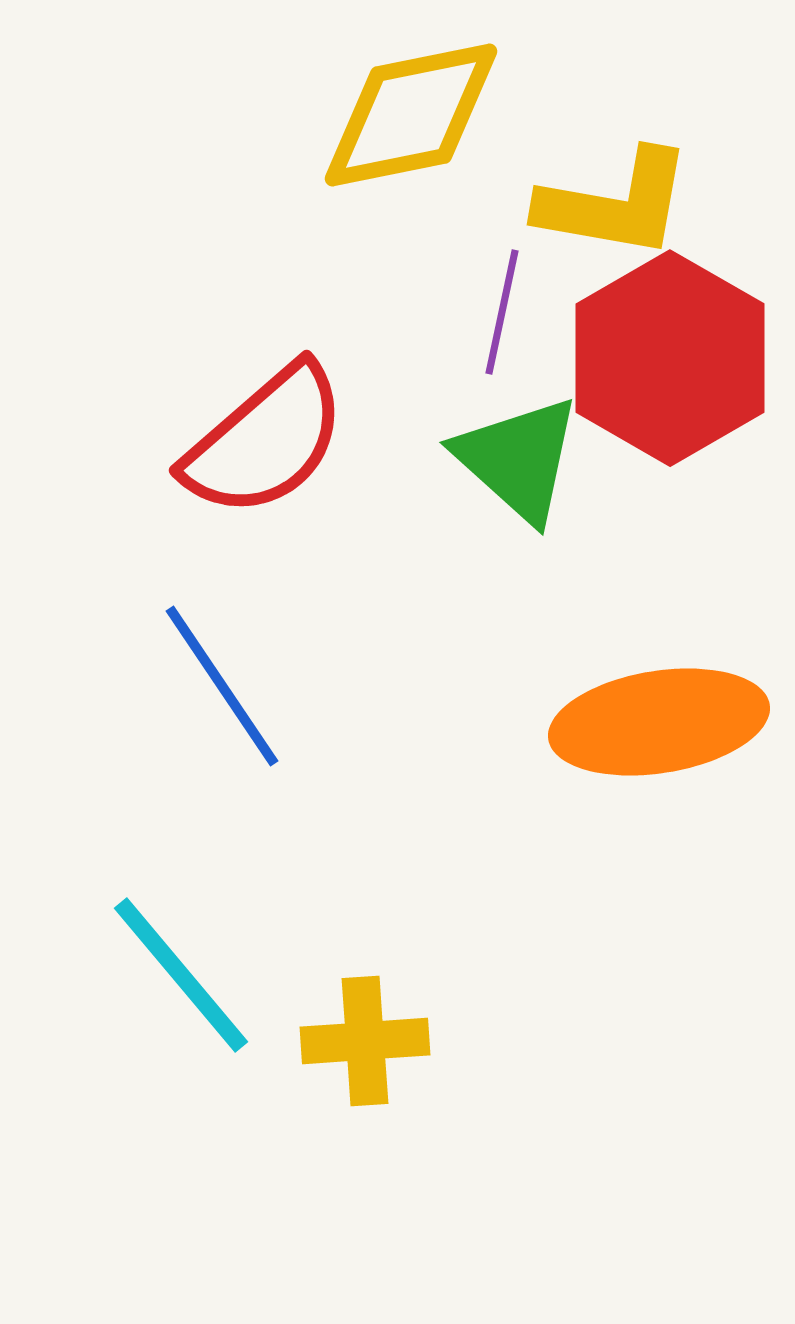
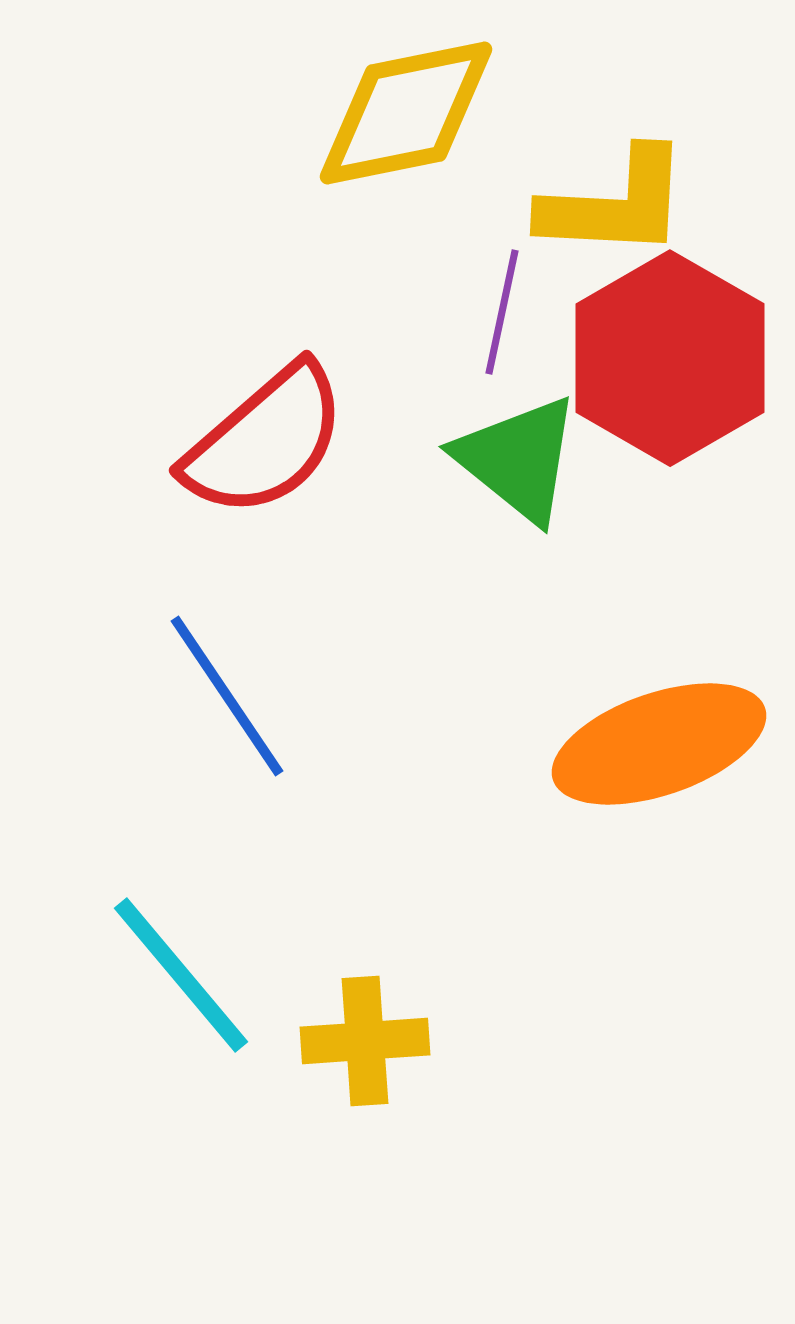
yellow diamond: moved 5 px left, 2 px up
yellow L-shape: rotated 7 degrees counterclockwise
green triangle: rotated 3 degrees counterclockwise
blue line: moved 5 px right, 10 px down
orange ellipse: moved 22 px down; rotated 10 degrees counterclockwise
